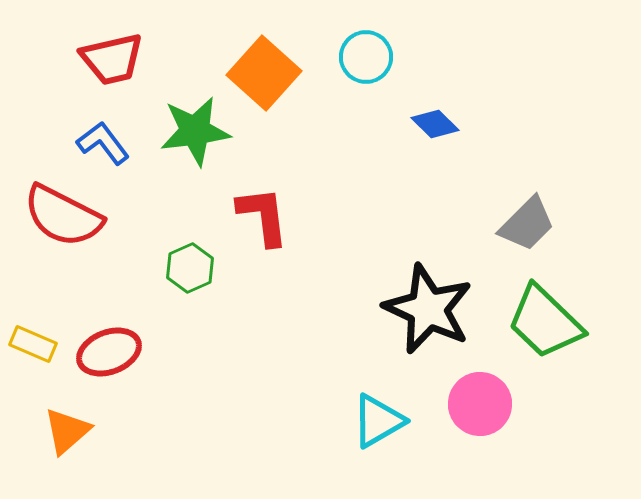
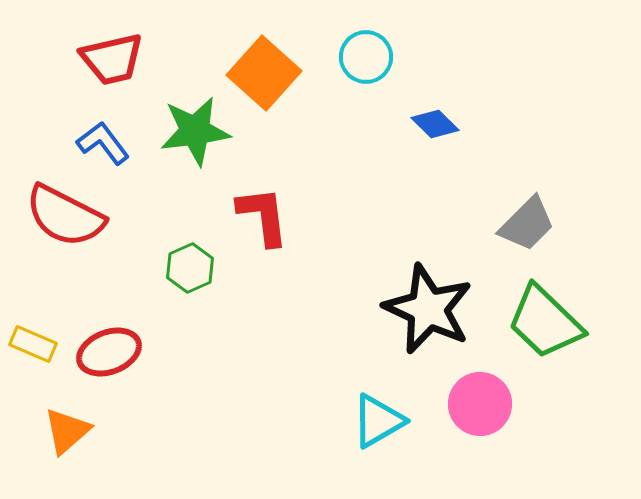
red semicircle: moved 2 px right
